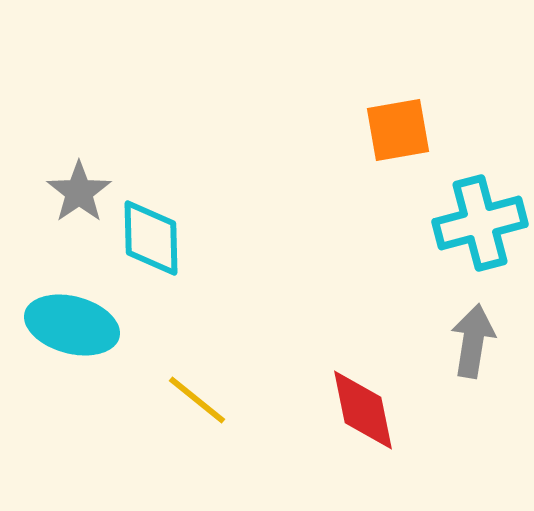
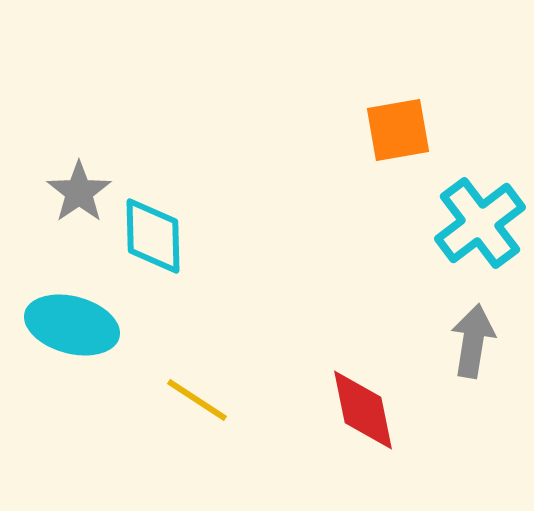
cyan cross: rotated 22 degrees counterclockwise
cyan diamond: moved 2 px right, 2 px up
yellow line: rotated 6 degrees counterclockwise
